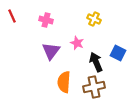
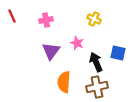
pink cross: rotated 24 degrees counterclockwise
blue square: rotated 14 degrees counterclockwise
brown cross: moved 3 px right
